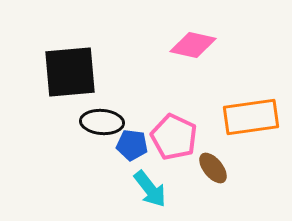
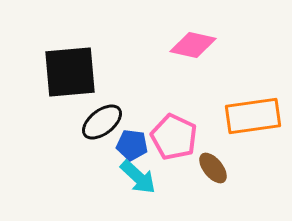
orange rectangle: moved 2 px right, 1 px up
black ellipse: rotated 42 degrees counterclockwise
cyan arrow: moved 12 px left, 12 px up; rotated 9 degrees counterclockwise
